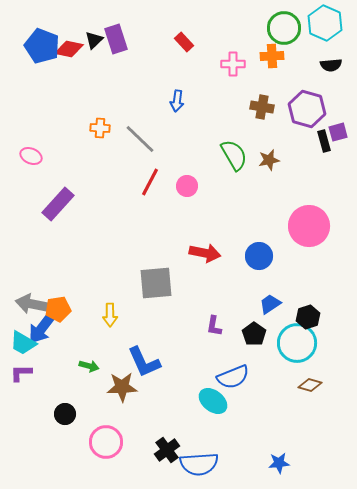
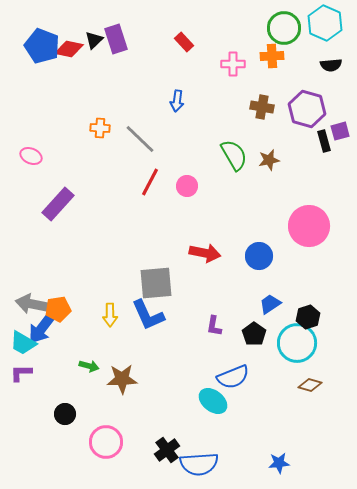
purple square at (338, 132): moved 2 px right, 1 px up
blue L-shape at (144, 362): moved 4 px right, 47 px up
brown star at (122, 387): moved 8 px up
